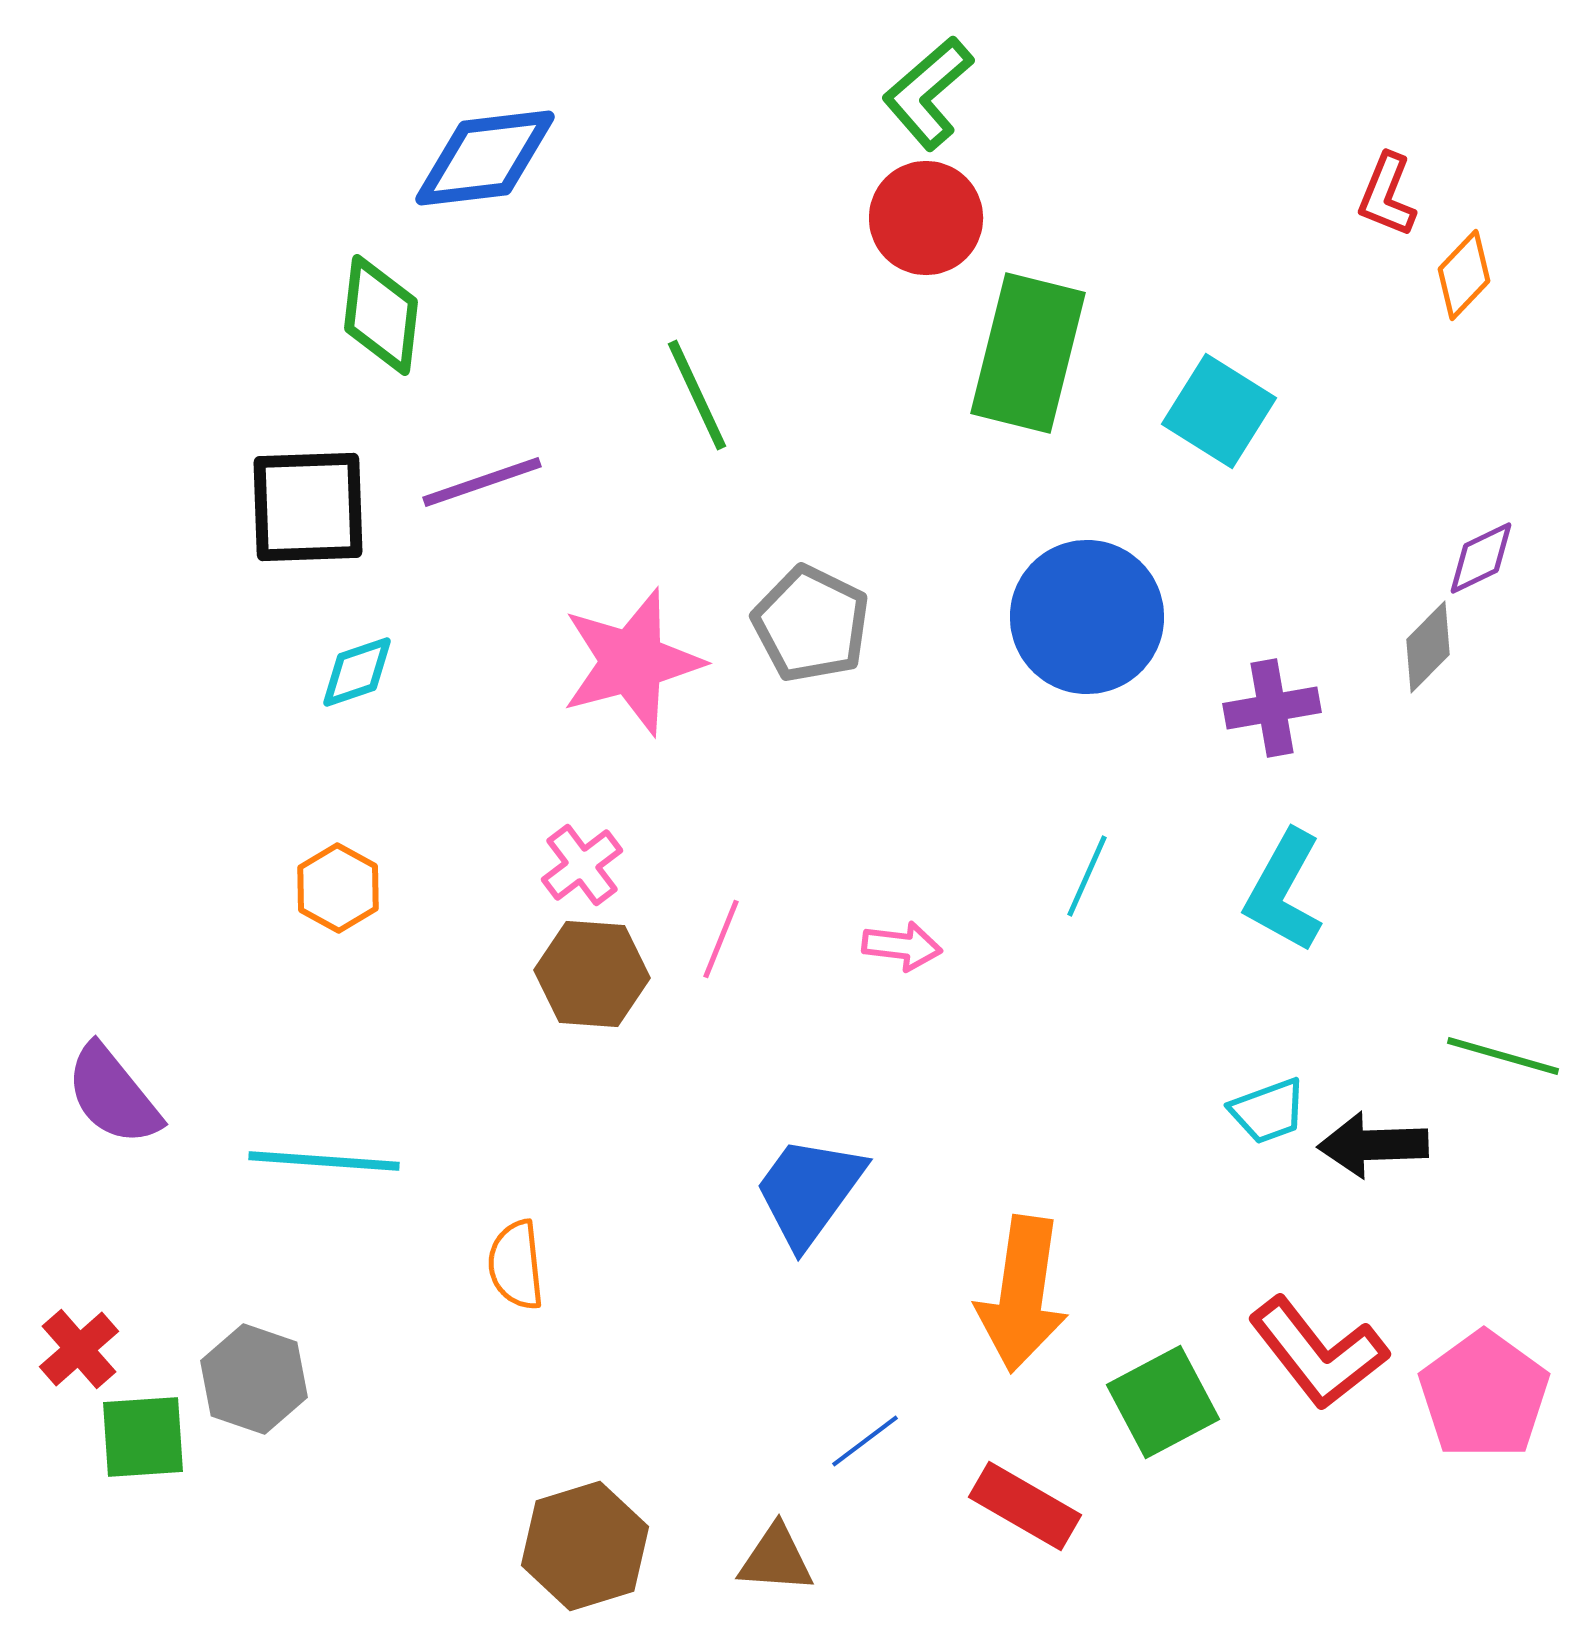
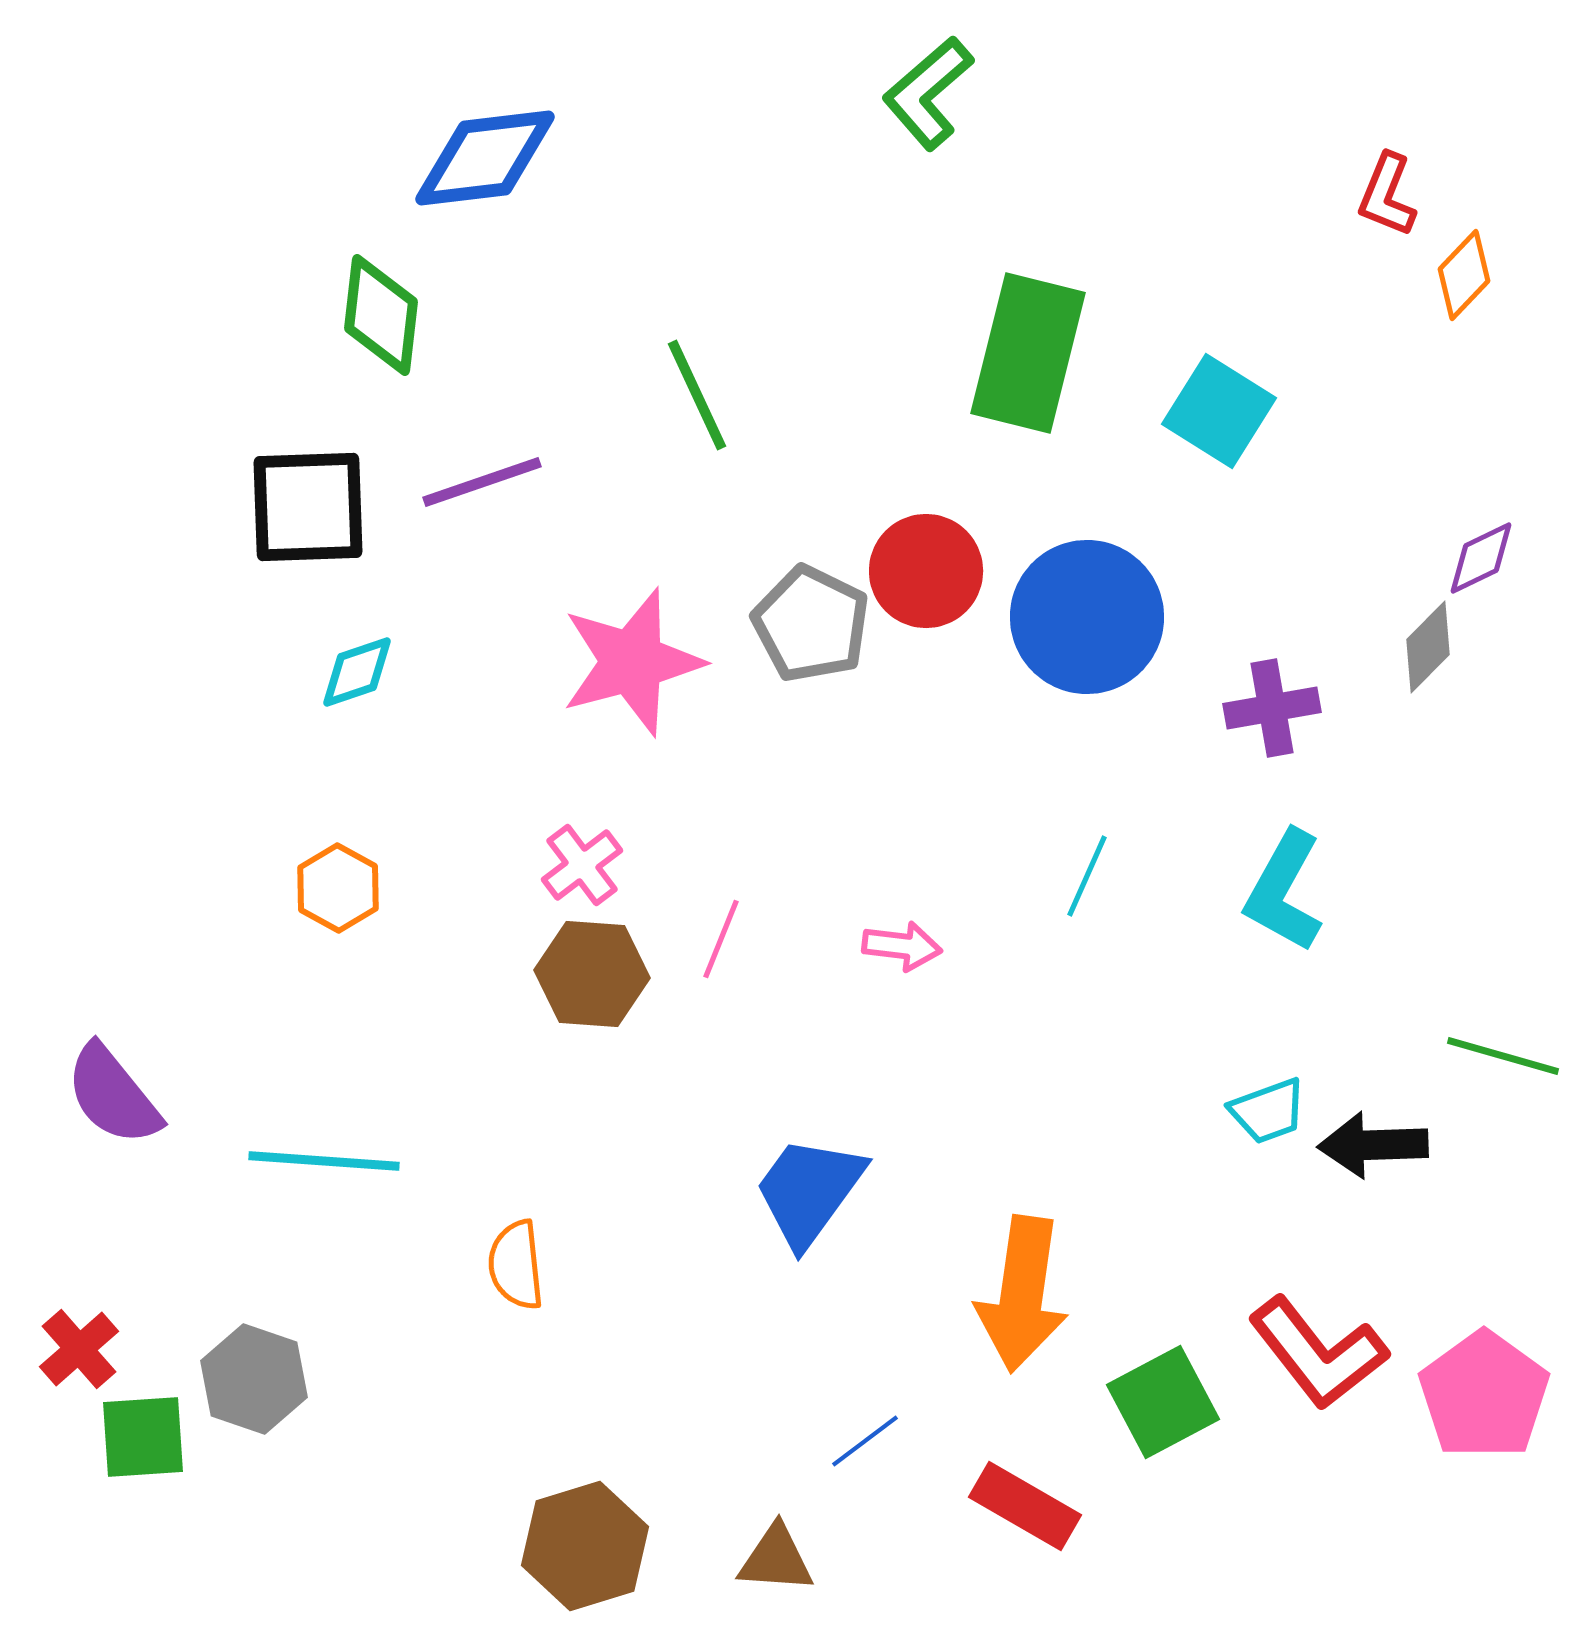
red circle at (926, 218): moved 353 px down
